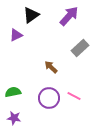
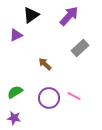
brown arrow: moved 6 px left, 3 px up
green semicircle: moved 2 px right; rotated 21 degrees counterclockwise
